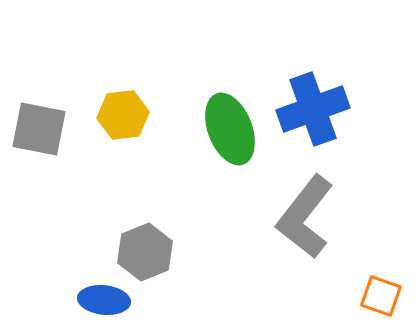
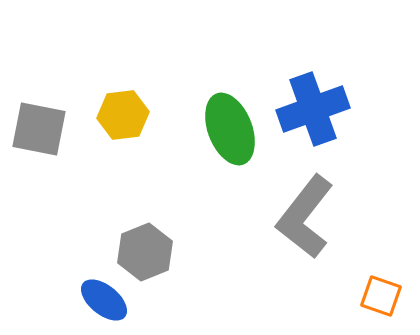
blue ellipse: rotated 33 degrees clockwise
